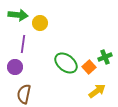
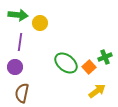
purple line: moved 3 px left, 2 px up
brown semicircle: moved 2 px left, 1 px up
